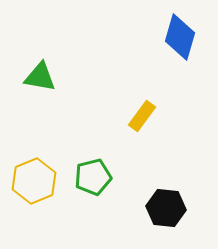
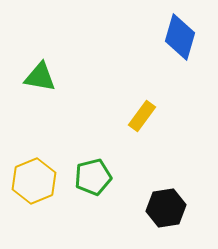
black hexagon: rotated 15 degrees counterclockwise
